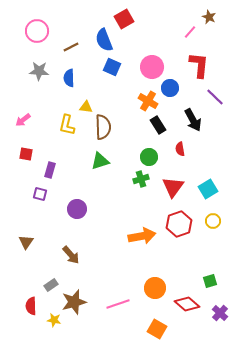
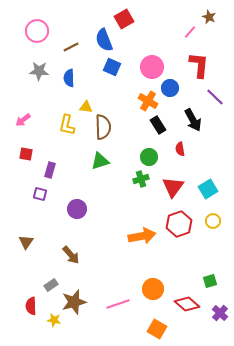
orange circle at (155, 288): moved 2 px left, 1 px down
